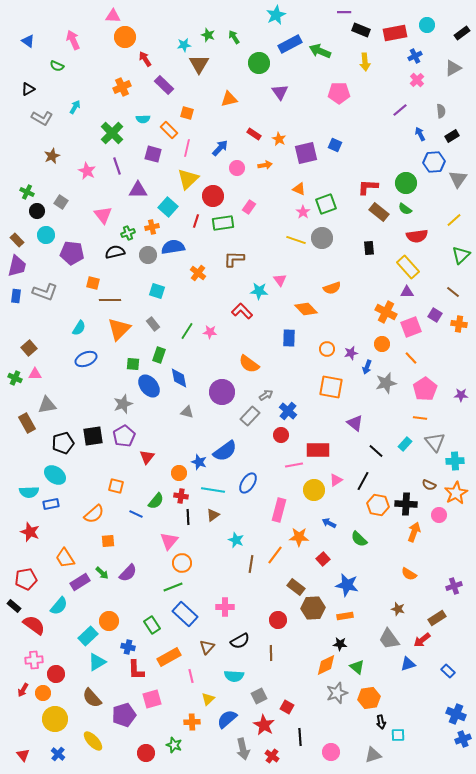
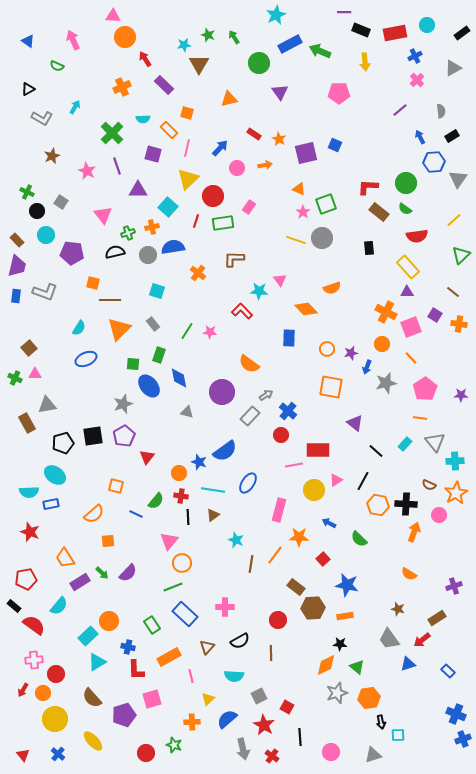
blue arrow at (420, 134): moved 3 px down
